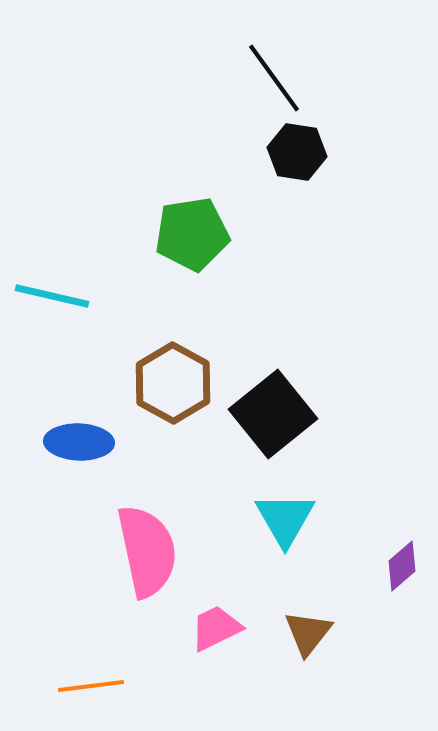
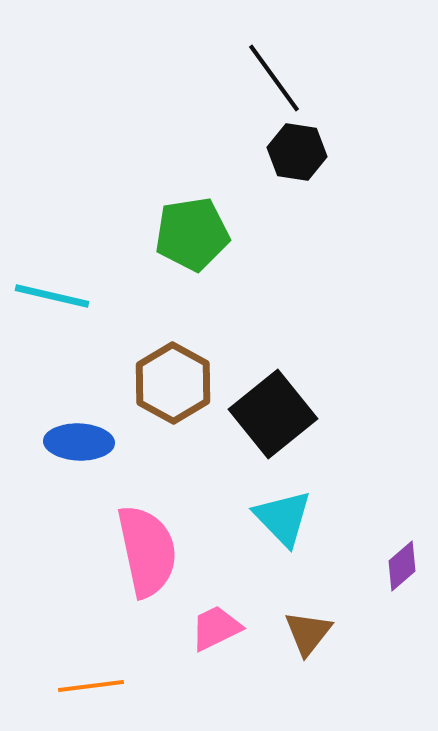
cyan triangle: moved 2 px left, 1 px up; rotated 14 degrees counterclockwise
